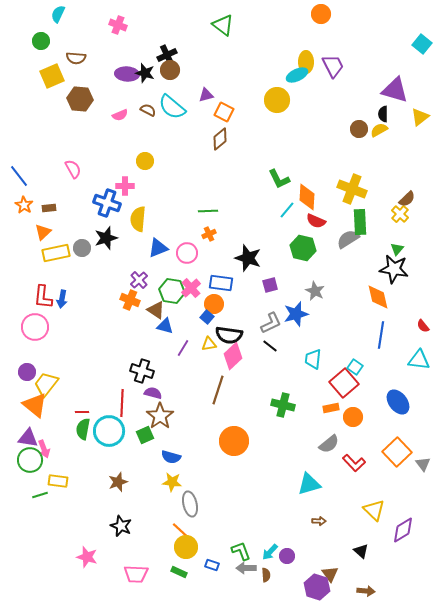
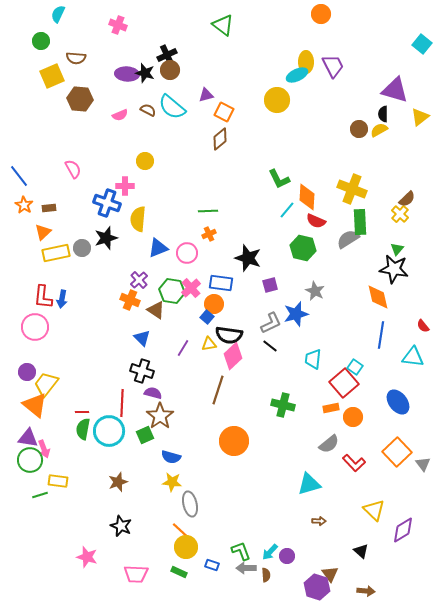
blue triangle at (165, 326): moved 23 px left, 12 px down; rotated 30 degrees clockwise
cyan triangle at (419, 360): moved 6 px left, 3 px up
